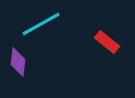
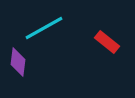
cyan line: moved 3 px right, 4 px down
